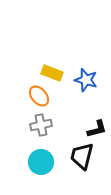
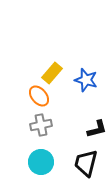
yellow rectangle: rotated 70 degrees counterclockwise
black trapezoid: moved 4 px right, 7 px down
